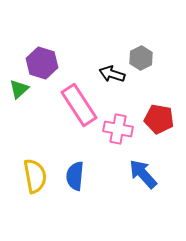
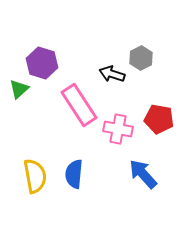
blue semicircle: moved 1 px left, 2 px up
